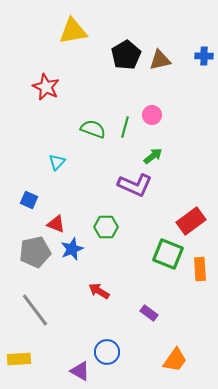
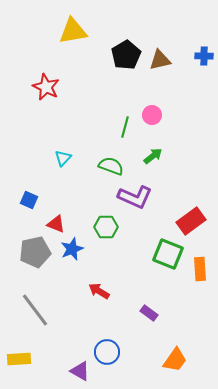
green semicircle: moved 18 px right, 37 px down
cyan triangle: moved 6 px right, 4 px up
purple L-shape: moved 12 px down
